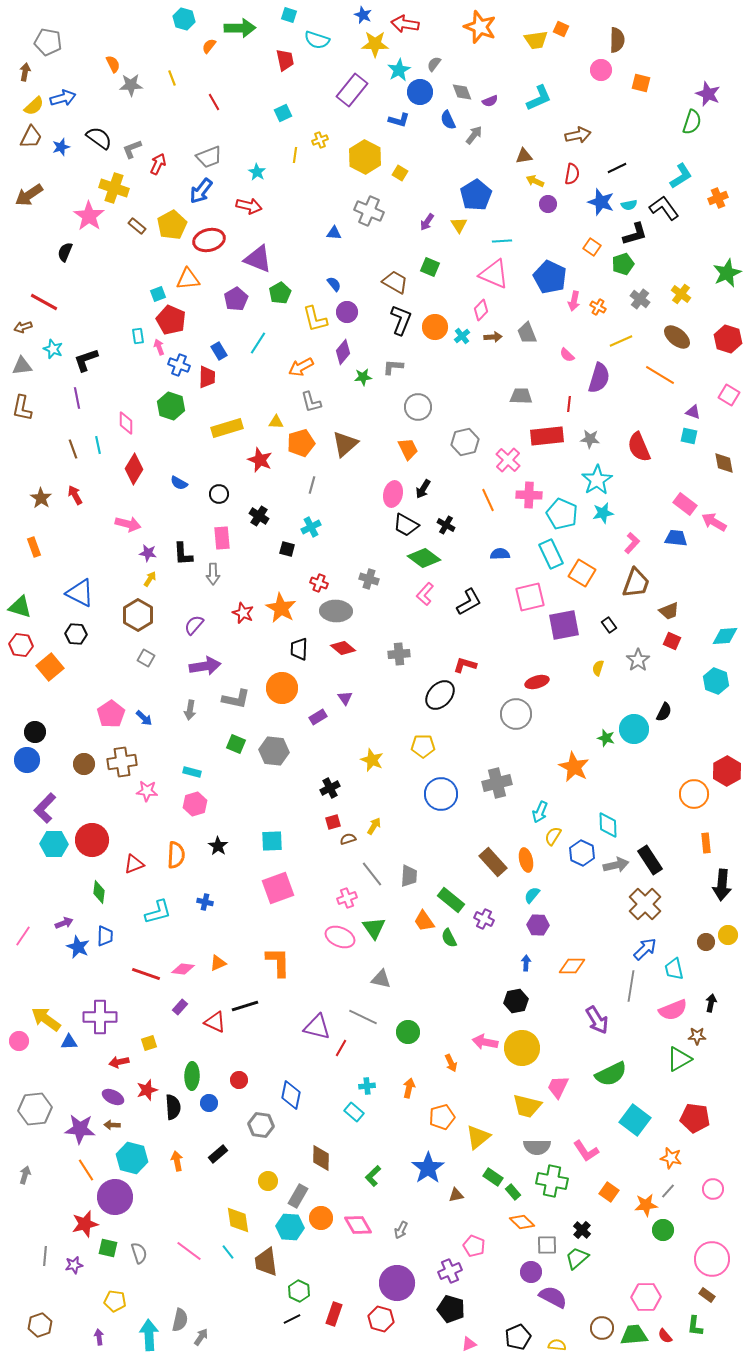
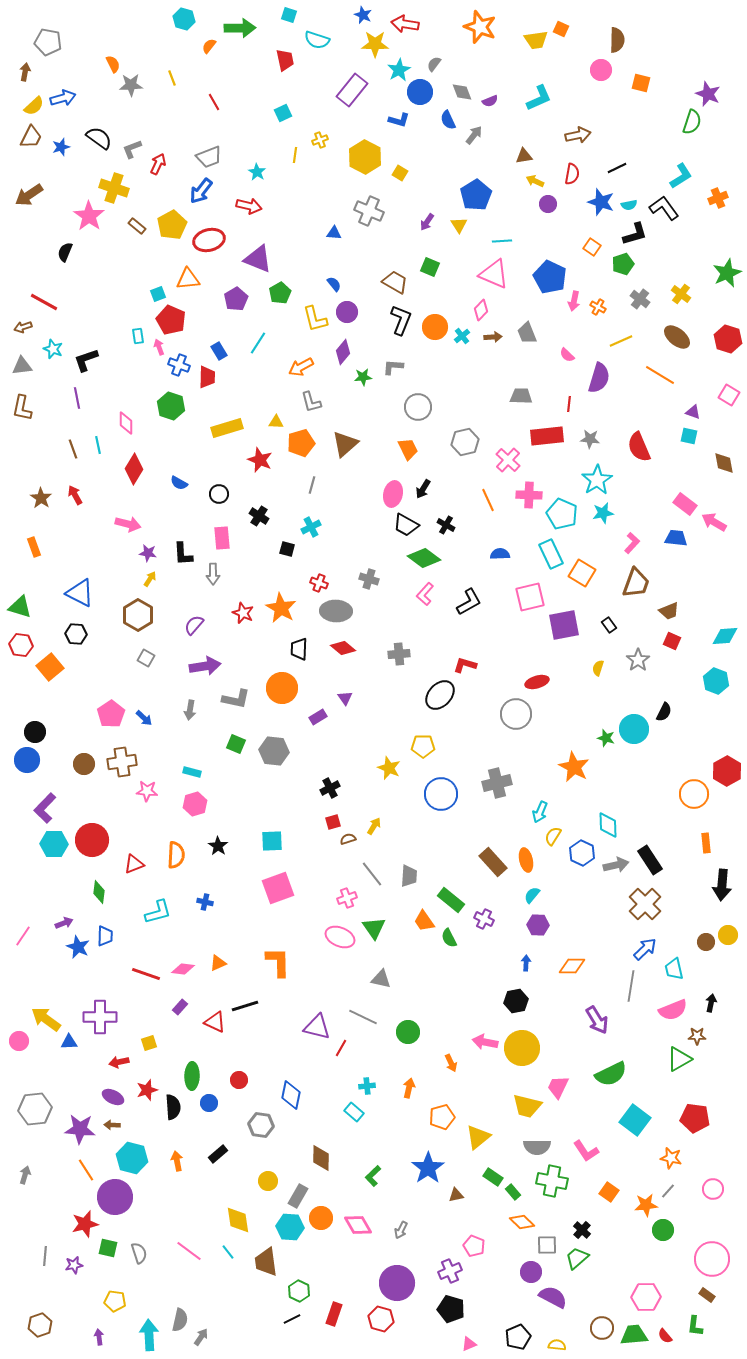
yellow star at (372, 760): moved 17 px right, 8 px down
